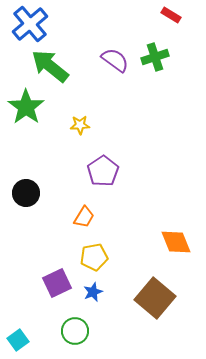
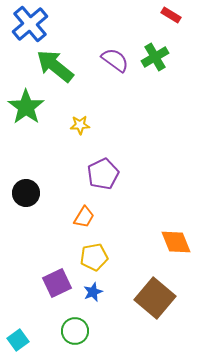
green cross: rotated 12 degrees counterclockwise
green arrow: moved 5 px right
purple pentagon: moved 3 px down; rotated 8 degrees clockwise
